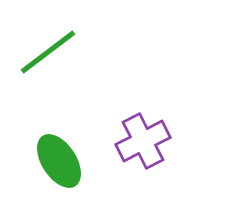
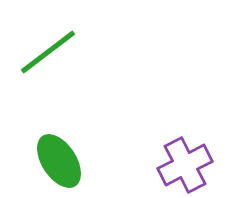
purple cross: moved 42 px right, 24 px down
